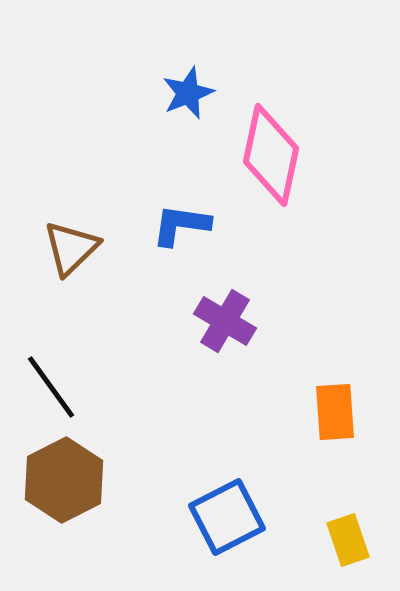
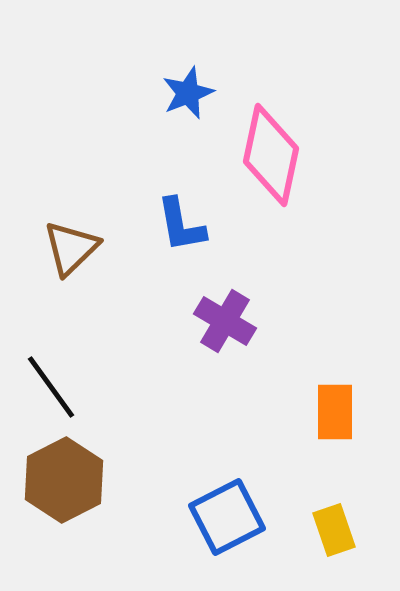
blue L-shape: rotated 108 degrees counterclockwise
orange rectangle: rotated 4 degrees clockwise
yellow rectangle: moved 14 px left, 10 px up
